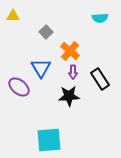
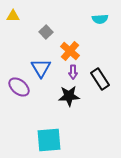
cyan semicircle: moved 1 px down
